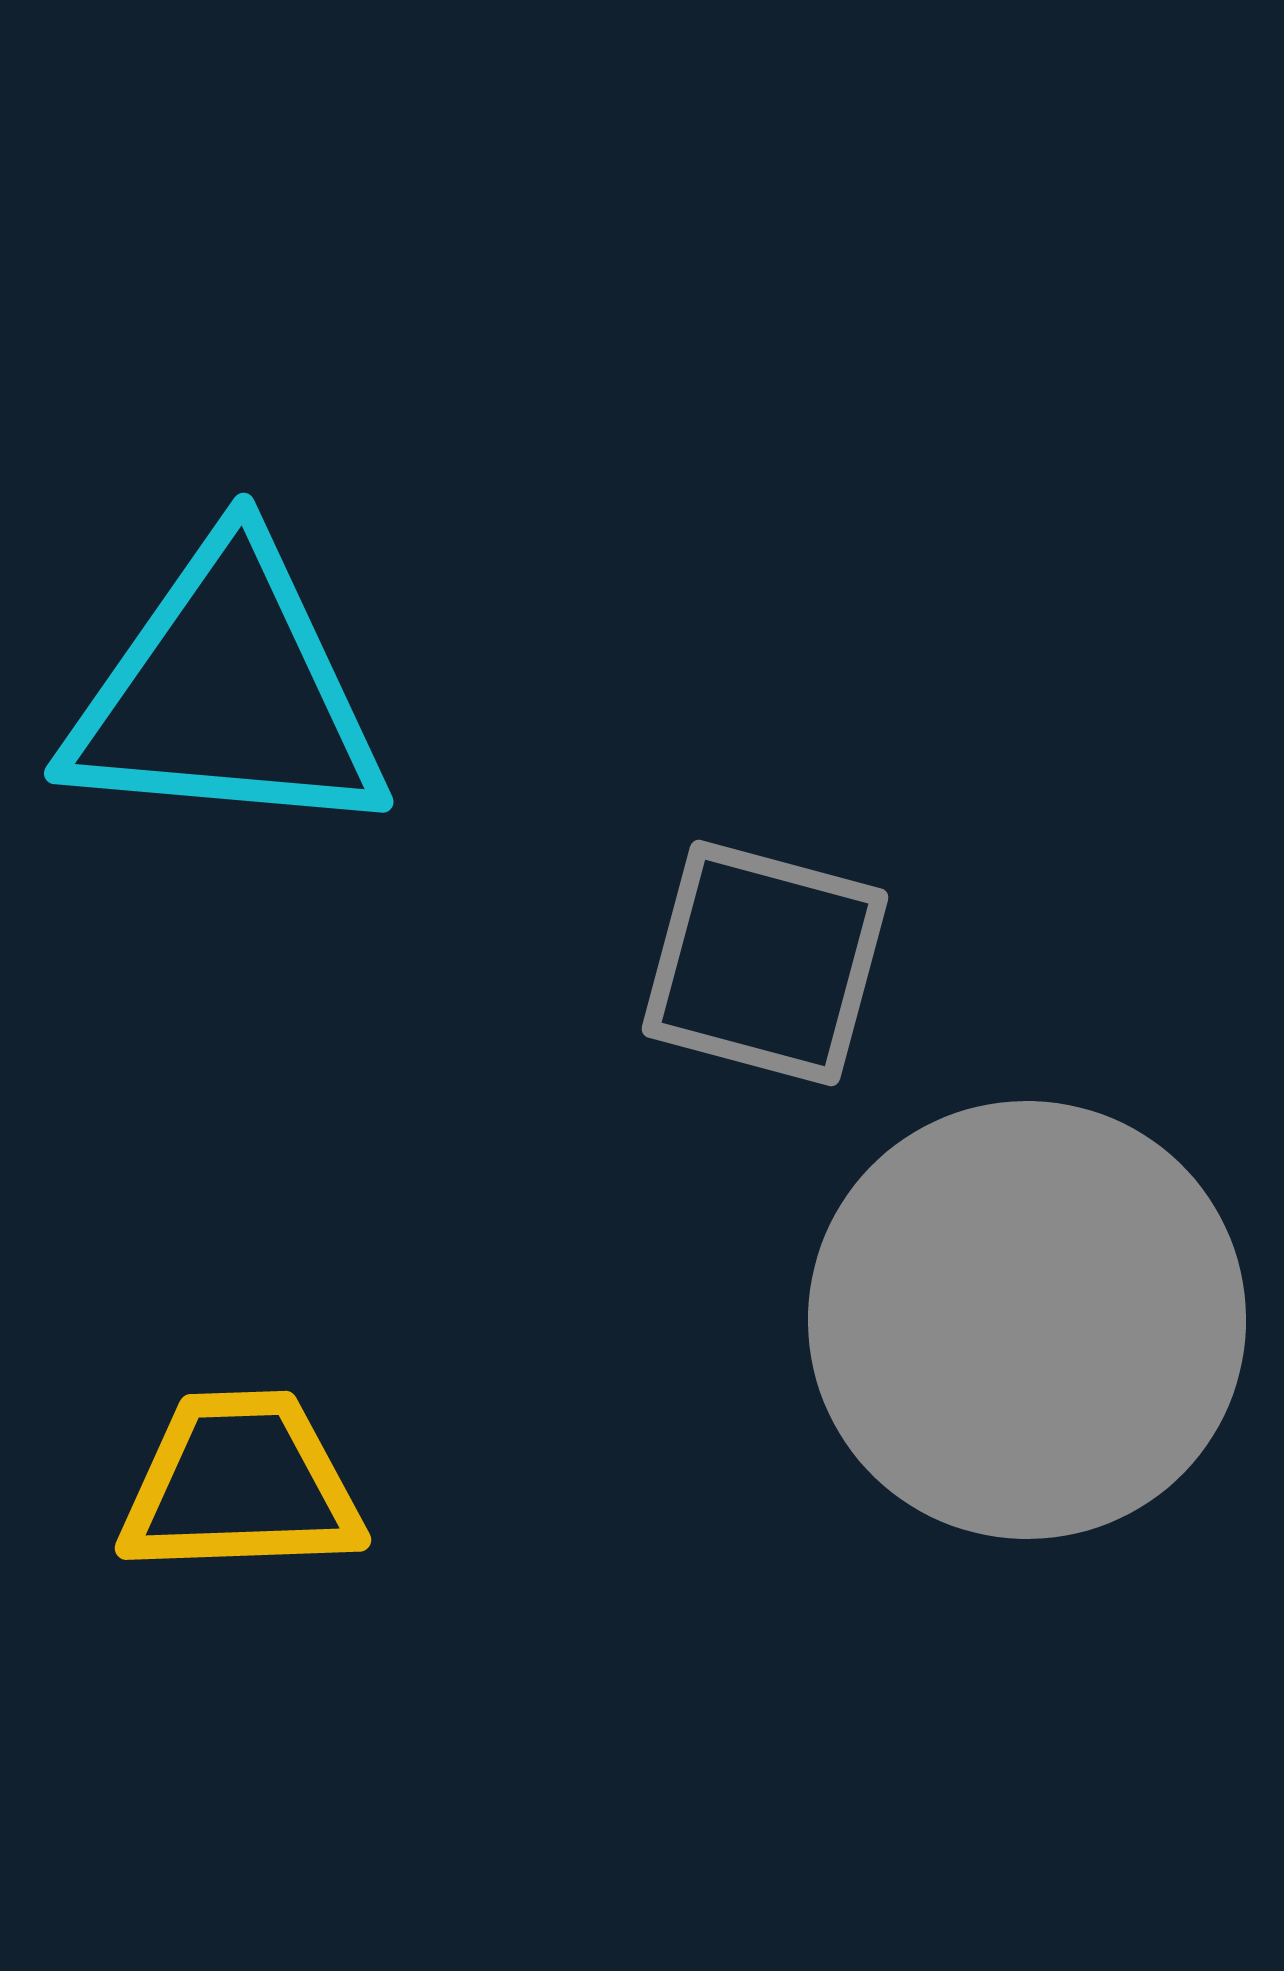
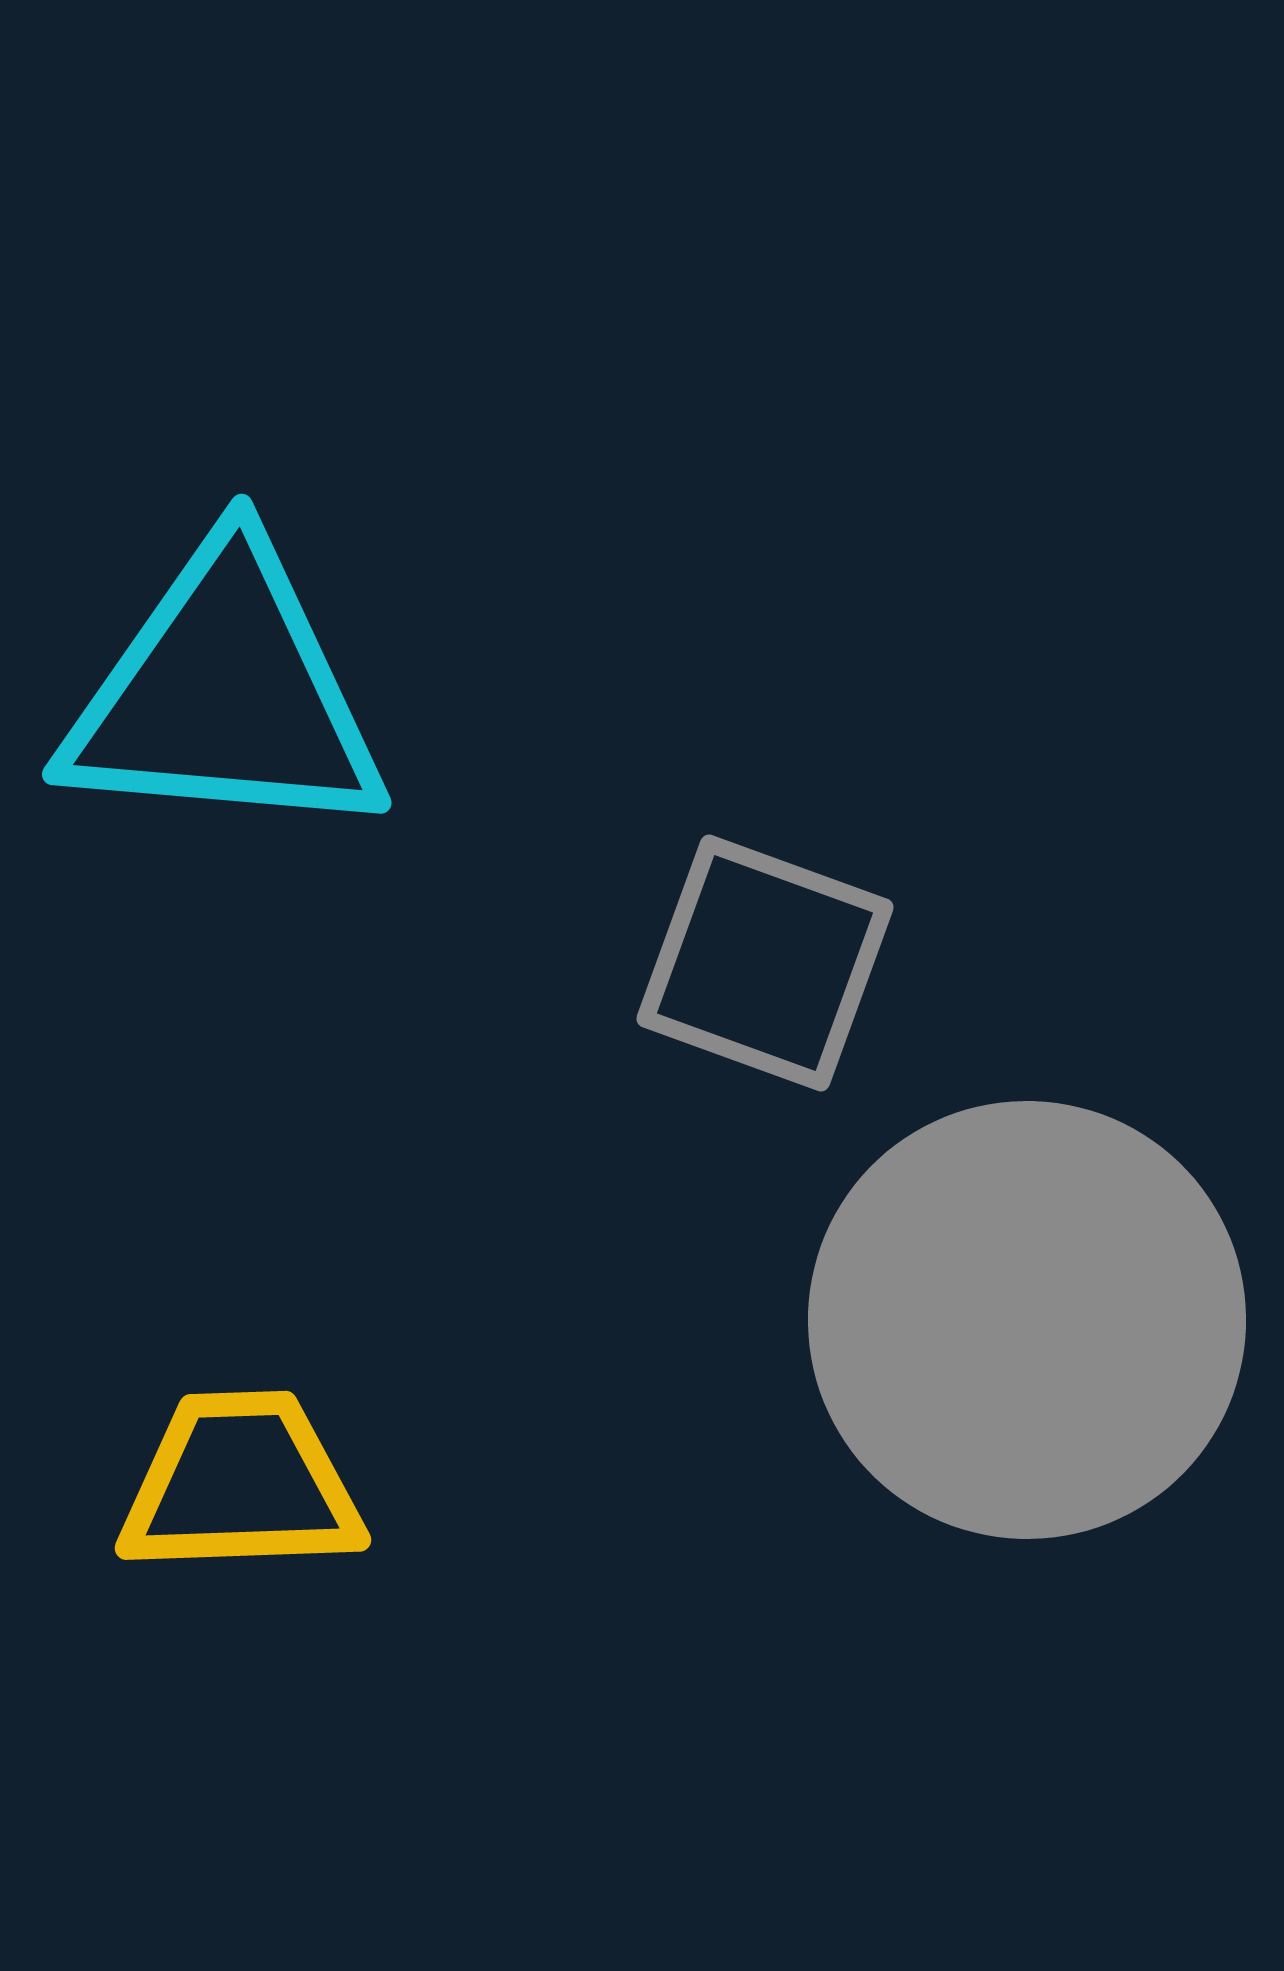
cyan triangle: moved 2 px left, 1 px down
gray square: rotated 5 degrees clockwise
